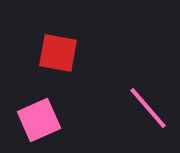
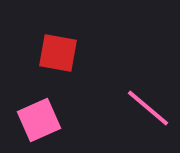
pink line: rotated 9 degrees counterclockwise
